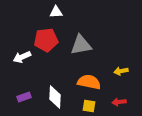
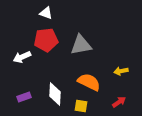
white triangle: moved 10 px left, 1 px down; rotated 24 degrees clockwise
orange semicircle: rotated 15 degrees clockwise
white diamond: moved 3 px up
red arrow: rotated 152 degrees clockwise
yellow square: moved 8 px left
